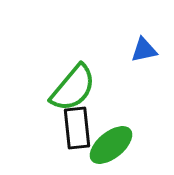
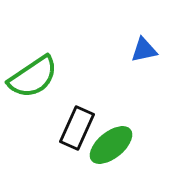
green semicircle: moved 40 px left, 11 px up; rotated 16 degrees clockwise
black rectangle: rotated 30 degrees clockwise
